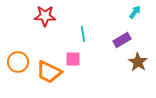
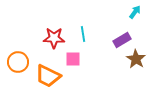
red star: moved 9 px right, 22 px down
brown star: moved 2 px left, 3 px up
orange trapezoid: moved 1 px left, 4 px down
